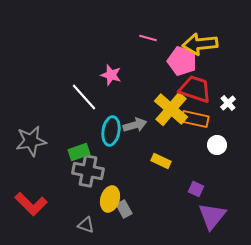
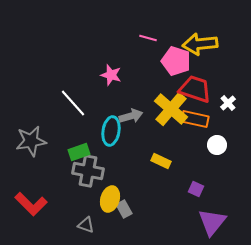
pink pentagon: moved 6 px left
white line: moved 11 px left, 6 px down
gray arrow: moved 4 px left, 9 px up
purple triangle: moved 6 px down
